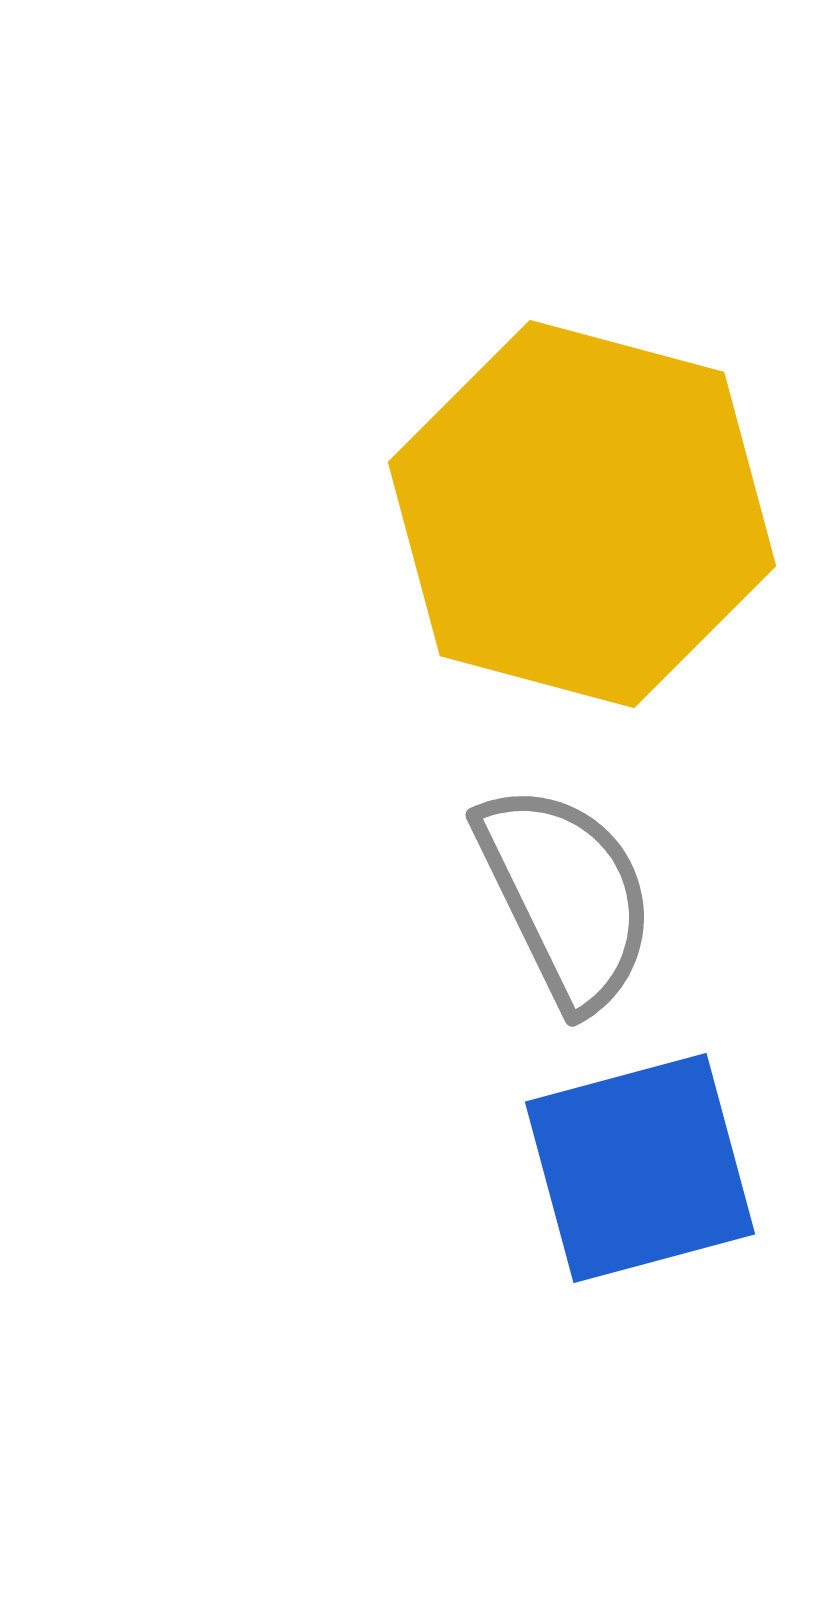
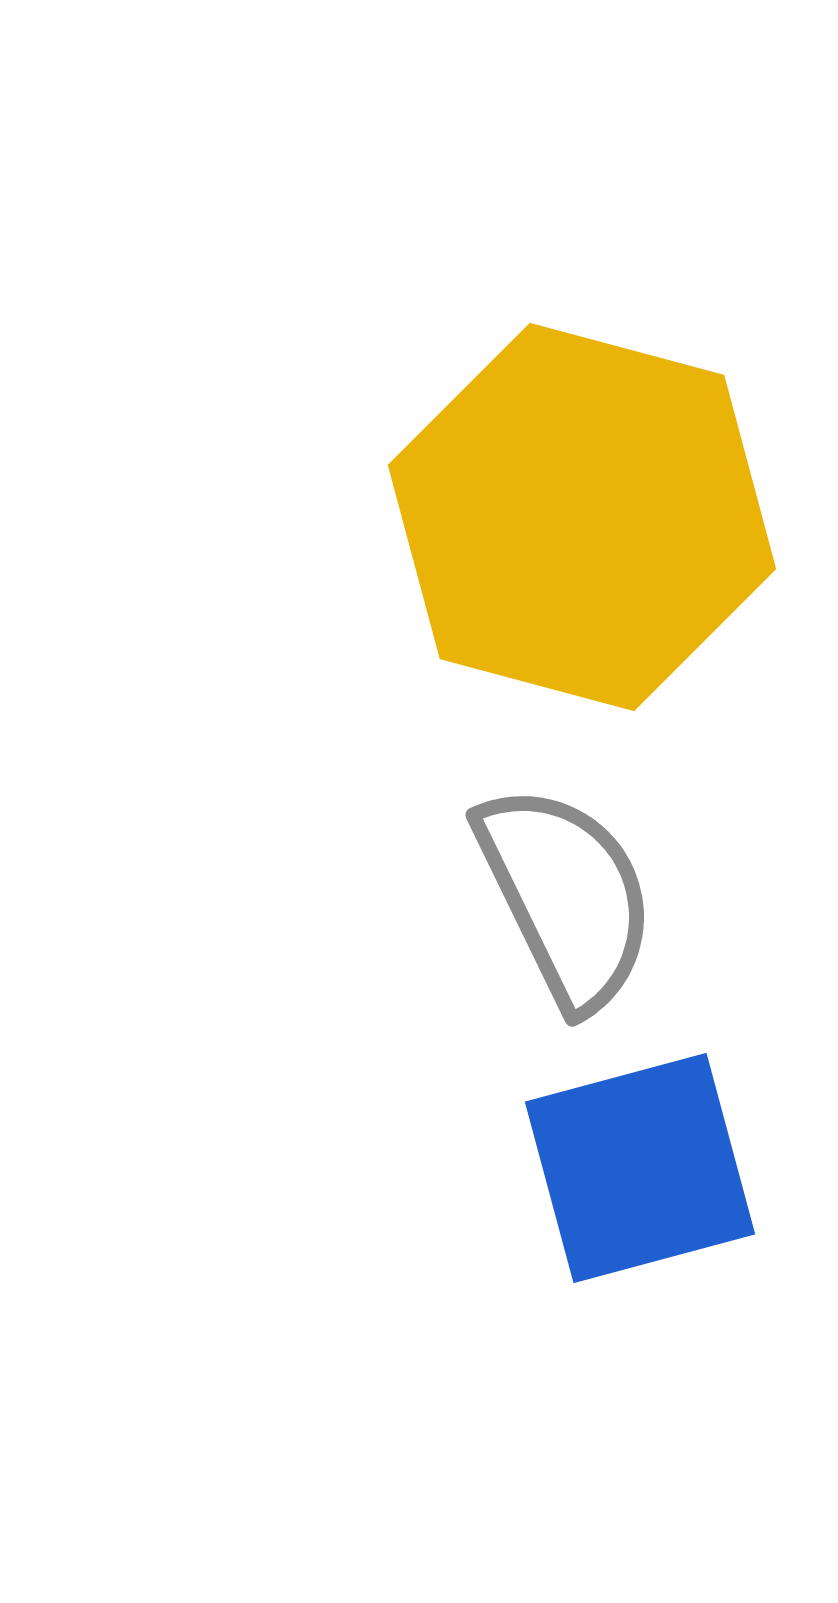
yellow hexagon: moved 3 px down
